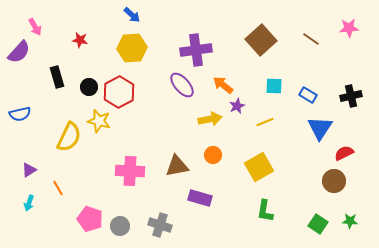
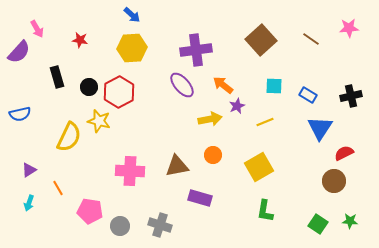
pink arrow: moved 2 px right, 2 px down
pink pentagon: moved 8 px up; rotated 10 degrees counterclockwise
